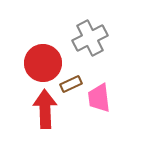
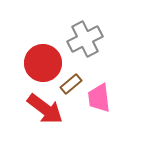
gray cross: moved 5 px left, 1 px down
brown rectangle: rotated 15 degrees counterclockwise
red arrow: rotated 129 degrees clockwise
